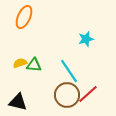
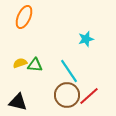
green triangle: moved 1 px right
red line: moved 1 px right, 2 px down
